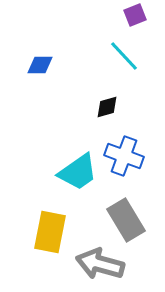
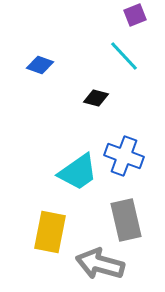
blue diamond: rotated 20 degrees clockwise
black diamond: moved 11 px left, 9 px up; rotated 30 degrees clockwise
gray rectangle: rotated 18 degrees clockwise
